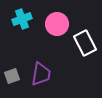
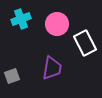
cyan cross: moved 1 px left
purple trapezoid: moved 11 px right, 6 px up
